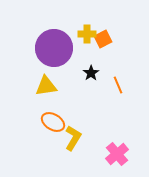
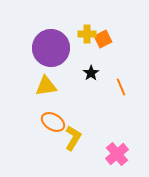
purple circle: moved 3 px left
orange line: moved 3 px right, 2 px down
